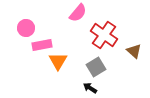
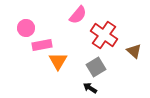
pink semicircle: moved 2 px down
